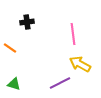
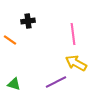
black cross: moved 1 px right, 1 px up
orange line: moved 8 px up
yellow arrow: moved 4 px left, 1 px up
purple line: moved 4 px left, 1 px up
